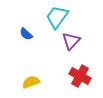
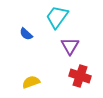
purple triangle: moved 1 px left, 5 px down; rotated 12 degrees counterclockwise
red cross: rotated 10 degrees counterclockwise
